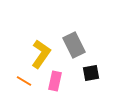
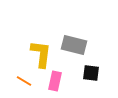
gray rectangle: rotated 50 degrees counterclockwise
yellow L-shape: rotated 28 degrees counterclockwise
black square: rotated 18 degrees clockwise
